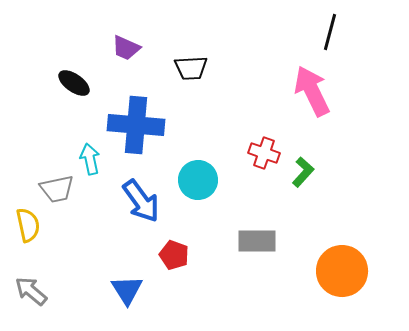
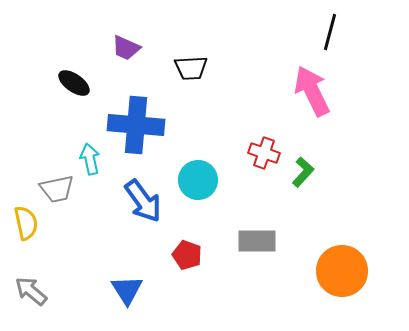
blue arrow: moved 2 px right
yellow semicircle: moved 2 px left, 2 px up
red pentagon: moved 13 px right
